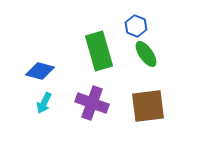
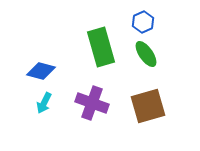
blue hexagon: moved 7 px right, 4 px up; rotated 15 degrees clockwise
green rectangle: moved 2 px right, 4 px up
blue diamond: moved 1 px right
brown square: rotated 9 degrees counterclockwise
